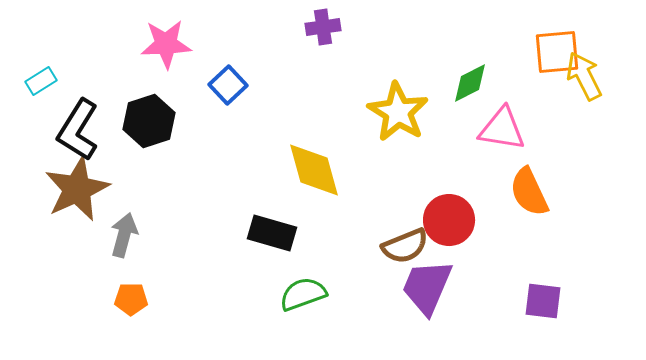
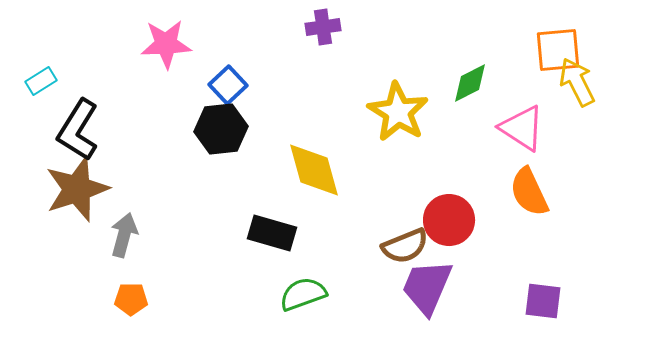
orange square: moved 1 px right, 2 px up
yellow arrow: moved 7 px left, 6 px down
black hexagon: moved 72 px right, 8 px down; rotated 12 degrees clockwise
pink triangle: moved 20 px right, 1 px up; rotated 24 degrees clockwise
brown star: rotated 6 degrees clockwise
